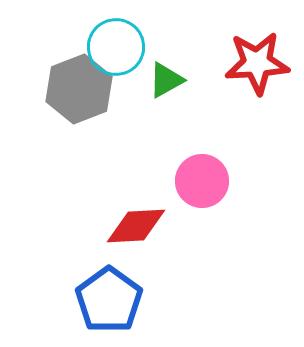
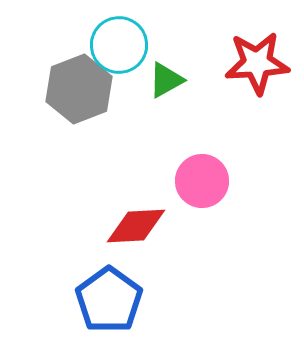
cyan circle: moved 3 px right, 2 px up
